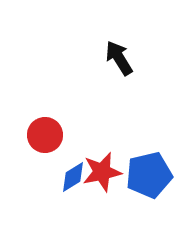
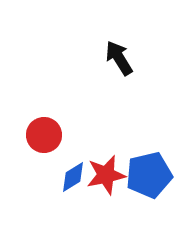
red circle: moved 1 px left
red star: moved 4 px right, 3 px down
